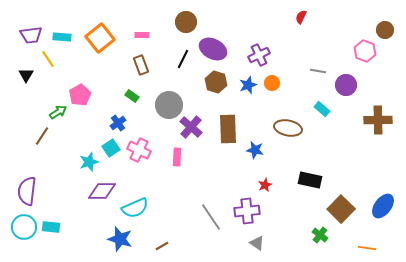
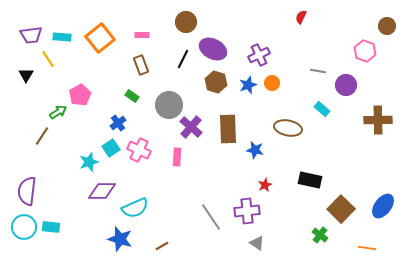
brown circle at (385, 30): moved 2 px right, 4 px up
